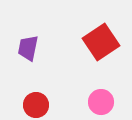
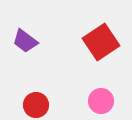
purple trapezoid: moved 3 px left, 7 px up; rotated 64 degrees counterclockwise
pink circle: moved 1 px up
